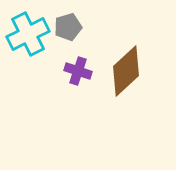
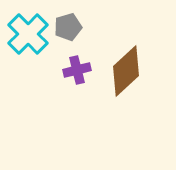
cyan cross: rotated 18 degrees counterclockwise
purple cross: moved 1 px left, 1 px up; rotated 32 degrees counterclockwise
